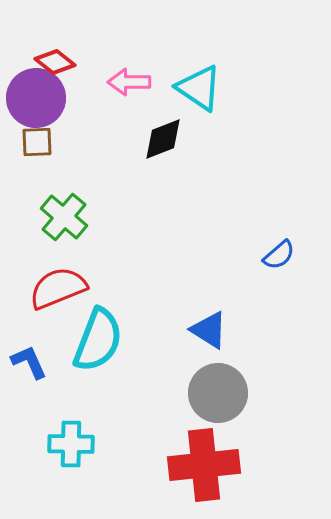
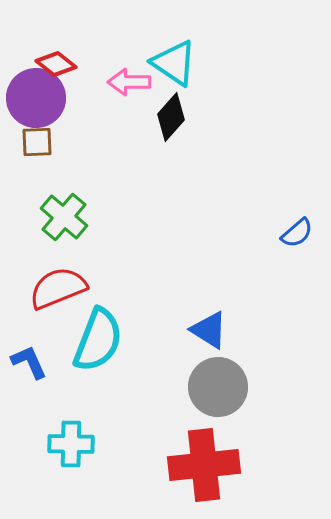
red diamond: moved 1 px right, 2 px down
cyan triangle: moved 25 px left, 25 px up
black diamond: moved 8 px right, 22 px up; rotated 27 degrees counterclockwise
blue semicircle: moved 18 px right, 22 px up
gray circle: moved 6 px up
